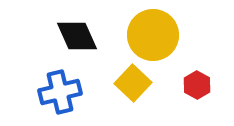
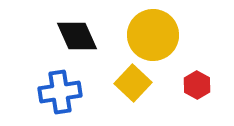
blue cross: rotated 6 degrees clockwise
